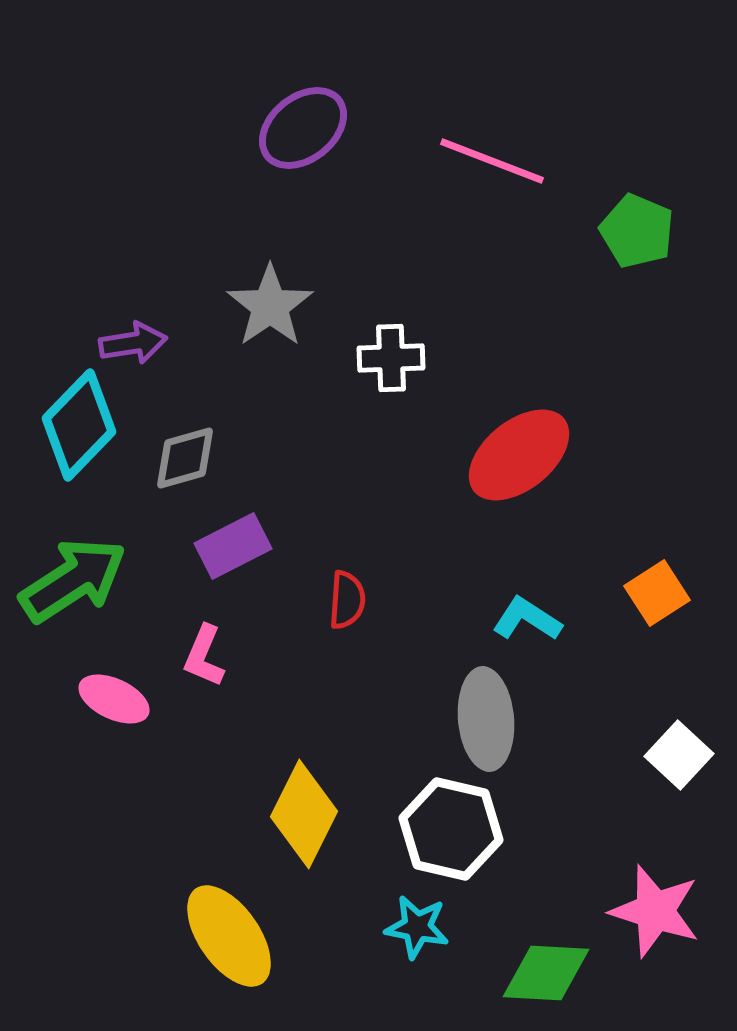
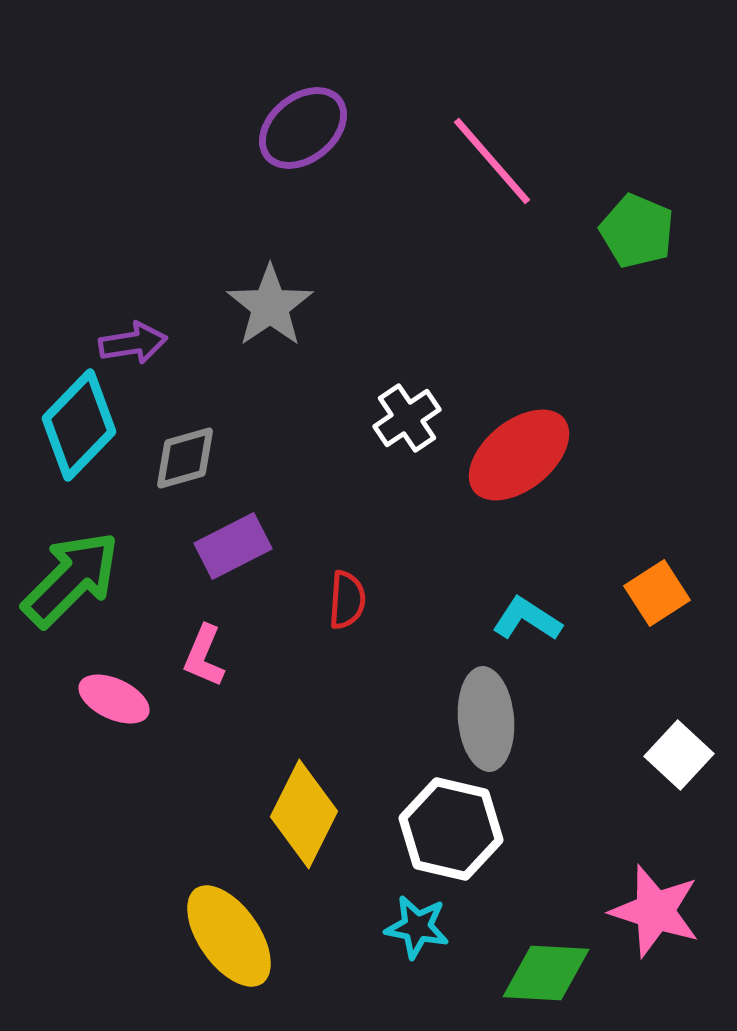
pink line: rotated 28 degrees clockwise
white cross: moved 16 px right, 60 px down; rotated 32 degrees counterclockwise
green arrow: moved 2 px left, 1 px up; rotated 12 degrees counterclockwise
